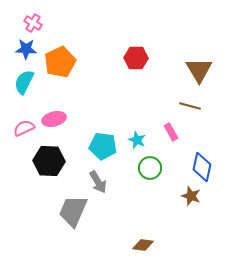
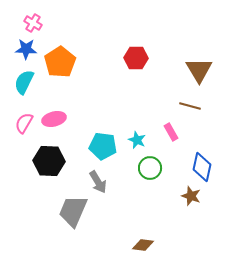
orange pentagon: rotated 8 degrees counterclockwise
pink semicircle: moved 5 px up; rotated 35 degrees counterclockwise
